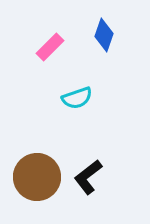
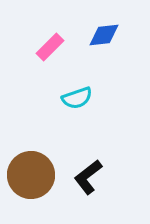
blue diamond: rotated 64 degrees clockwise
brown circle: moved 6 px left, 2 px up
